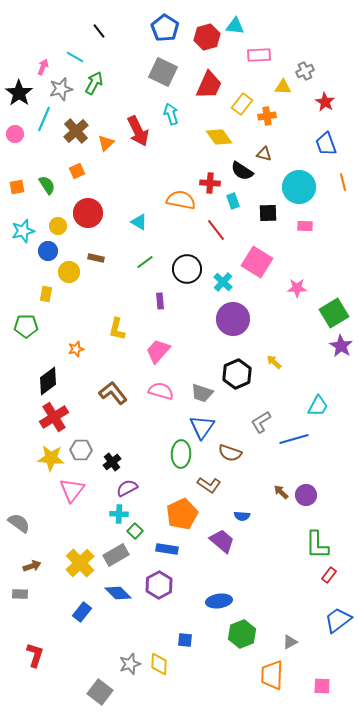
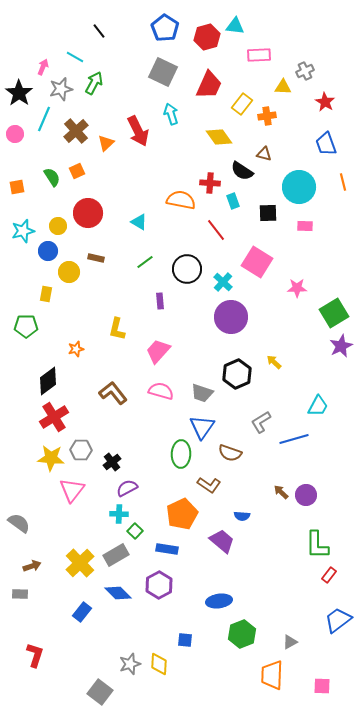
green semicircle at (47, 185): moved 5 px right, 8 px up
purple circle at (233, 319): moved 2 px left, 2 px up
purple star at (341, 346): rotated 15 degrees clockwise
